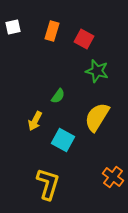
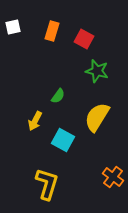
yellow L-shape: moved 1 px left
